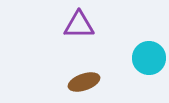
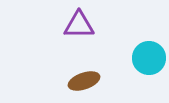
brown ellipse: moved 1 px up
